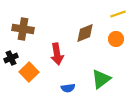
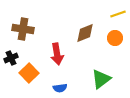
orange circle: moved 1 px left, 1 px up
orange square: moved 1 px down
blue semicircle: moved 8 px left
